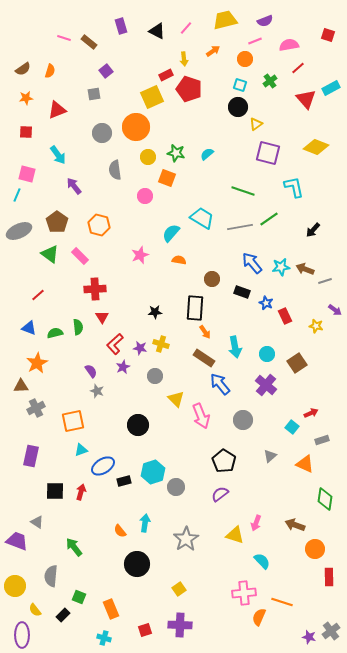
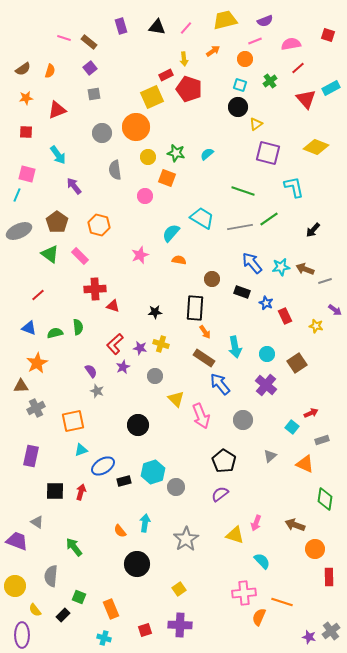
black triangle at (157, 31): moved 4 px up; rotated 18 degrees counterclockwise
pink semicircle at (289, 45): moved 2 px right, 1 px up
purple square at (106, 71): moved 16 px left, 3 px up
red triangle at (102, 317): moved 11 px right, 11 px up; rotated 40 degrees counterclockwise
